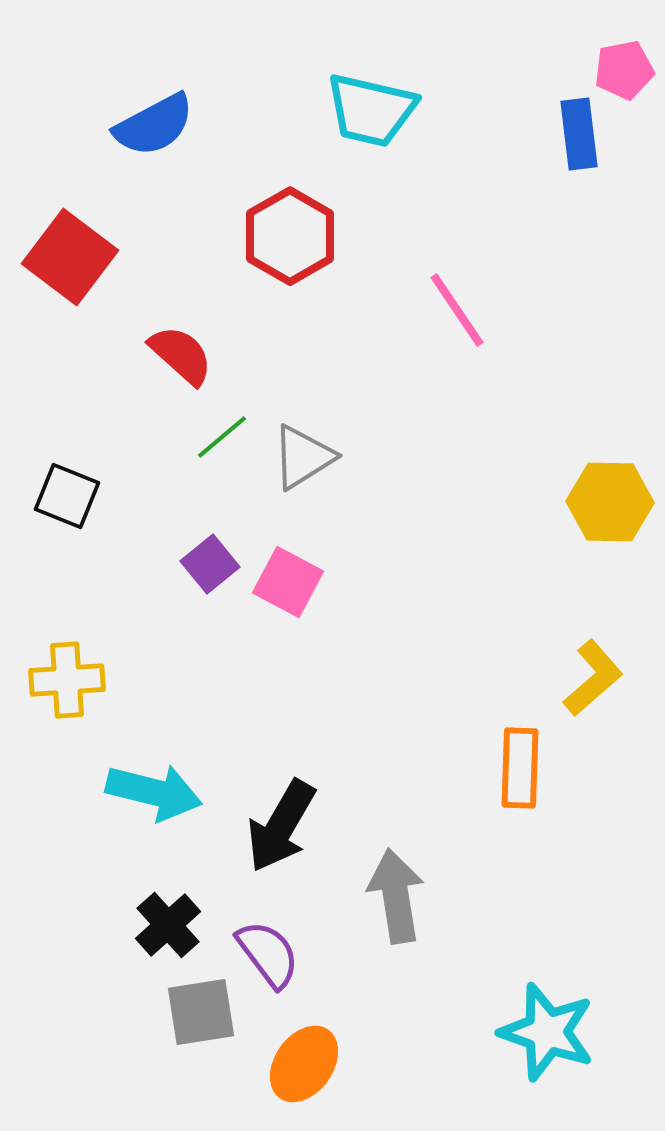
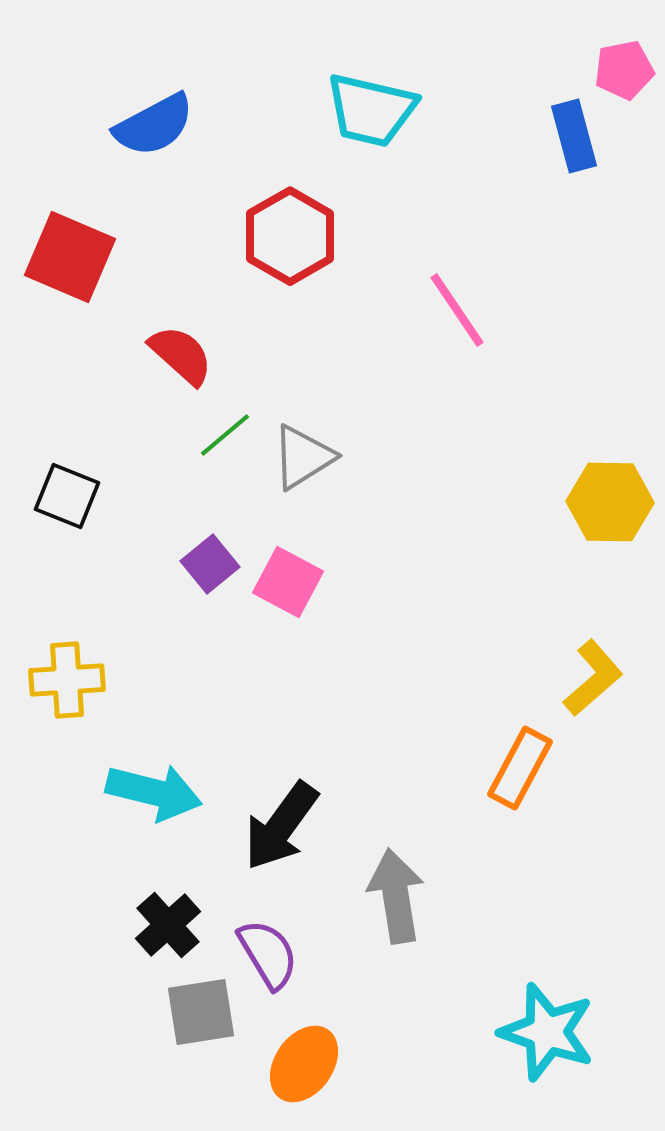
blue rectangle: moved 5 px left, 2 px down; rotated 8 degrees counterclockwise
red square: rotated 14 degrees counterclockwise
green line: moved 3 px right, 2 px up
orange rectangle: rotated 26 degrees clockwise
black arrow: rotated 6 degrees clockwise
purple semicircle: rotated 6 degrees clockwise
